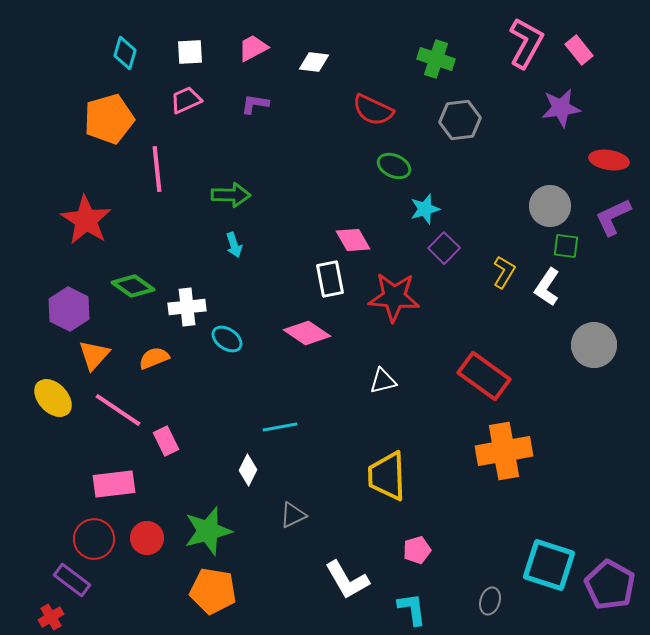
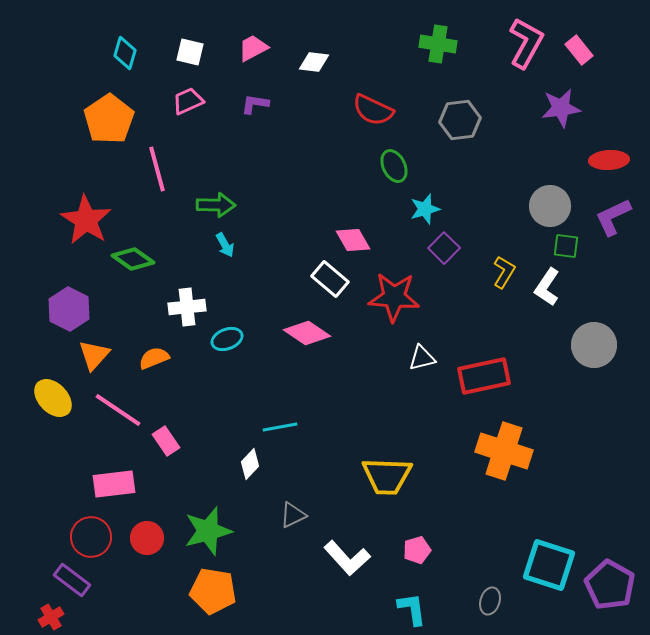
white square at (190, 52): rotated 16 degrees clockwise
green cross at (436, 59): moved 2 px right, 15 px up; rotated 9 degrees counterclockwise
pink trapezoid at (186, 100): moved 2 px right, 1 px down
orange pentagon at (109, 119): rotated 18 degrees counterclockwise
red ellipse at (609, 160): rotated 12 degrees counterclockwise
green ellipse at (394, 166): rotated 40 degrees clockwise
pink line at (157, 169): rotated 9 degrees counterclockwise
green arrow at (231, 195): moved 15 px left, 10 px down
cyan arrow at (234, 245): moved 9 px left; rotated 10 degrees counterclockwise
white rectangle at (330, 279): rotated 39 degrees counterclockwise
green diamond at (133, 286): moved 27 px up
cyan ellipse at (227, 339): rotated 56 degrees counterclockwise
red rectangle at (484, 376): rotated 48 degrees counterclockwise
white triangle at (383, 381): moved 39 px right, 23 px up
pink rectangle at (166, 441): rotated 8 degrees counterclockwise
orange cross at (504, 451): rotated 28 degrees clockwise
white diamond at (248, 470): moved 2 px right, 6 px up; rotated 16 degrees clockwise
yellow trapezoid at (387, 476): rotated 86 degrees counterclockwise
red circle at (94, 539): moved 3 px left, 2 px up
white L-shape at (347, 580): moved 22 px up; rotated 12 degrees counterclockwise
